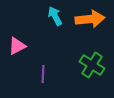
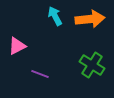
purple line: moved 3 px left; rotated 72 degrees counterclockwise
